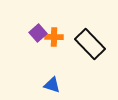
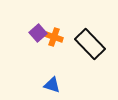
orange cross: rotated 18 degrees clockwise
